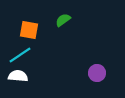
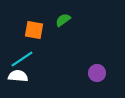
orange square: moved 5 px right
cyan line: moved 2 px right, 4 px down
